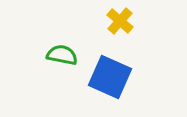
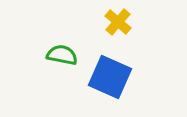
yellow cross: moved 2 px left, 1 px down
